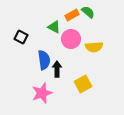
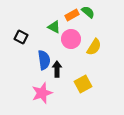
yellow semicircle: rotated 54 degrees counterclockwise
